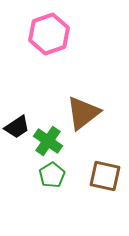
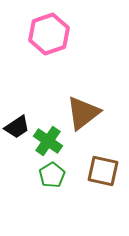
brown square: moved 2 px left, 5 px up
